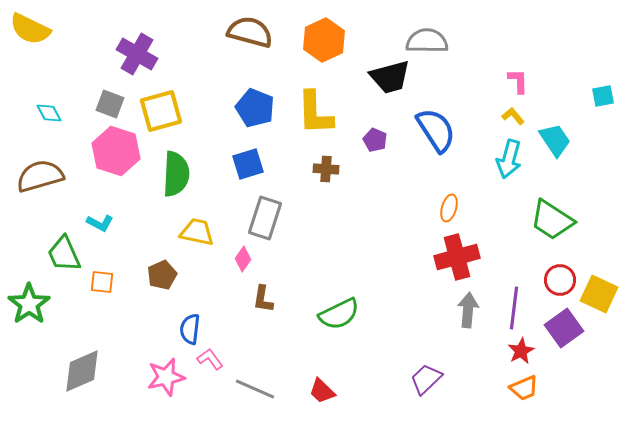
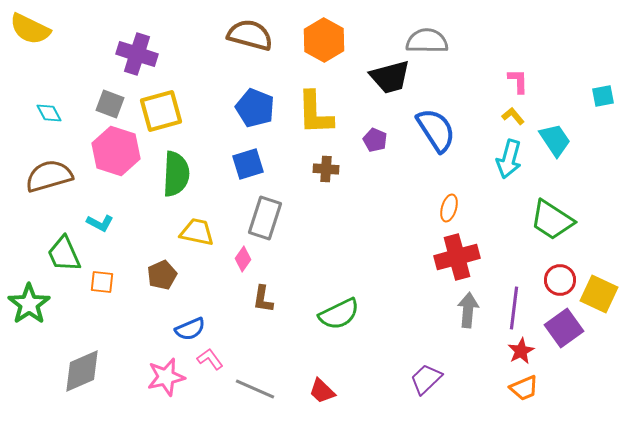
brown semicircle at (250, 32): moved 3 px down
orange hexagon at (324, 40): rotated 6 degrees counterclockwise
purple cross at (137, 54): rotated 12 degrees counterclockwise
brown semicircle at (40, 176): moved 9 px right
blue semicircle at (190, 329): rotated 120 degrees counterclockwise
